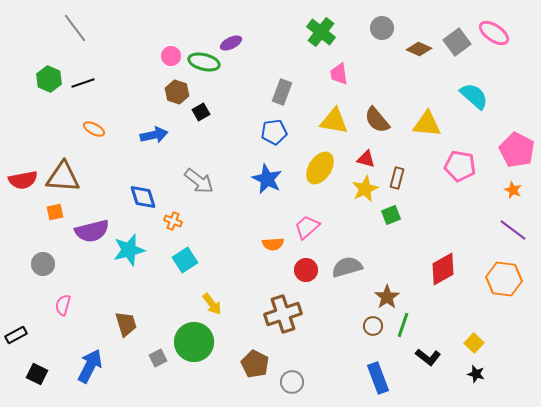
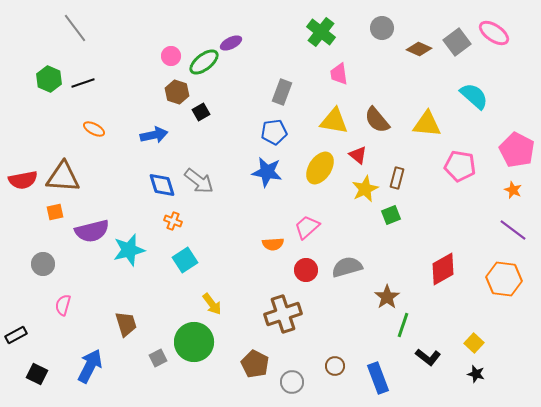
green ellipse at (204, 62): rotated 52 degrees counterclockwise
red triangle at (366, 159): moved 8 px left, 4 px up; rotated 24 degrees clockwise
blue star at (267, 179): moved 7 px up; rotated 16 degrees counterclockwise
blue diamond at (143, 197): moved 19 px right, 12 px up
brown circle at (373, 326): moved 38 px left, 40 px down
